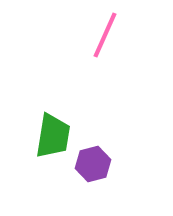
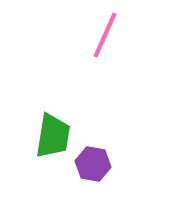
purple hexagon: rotated 24 degrees clockwise
